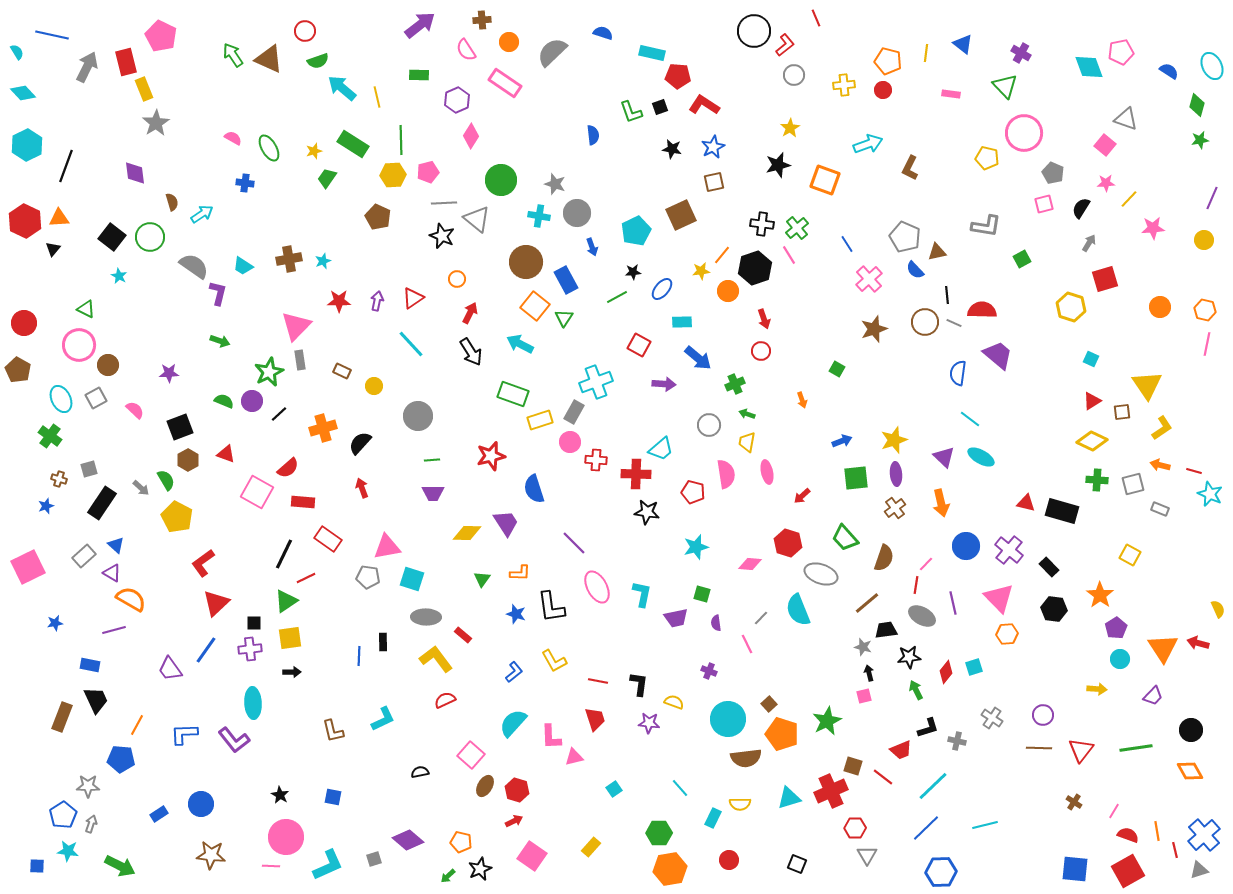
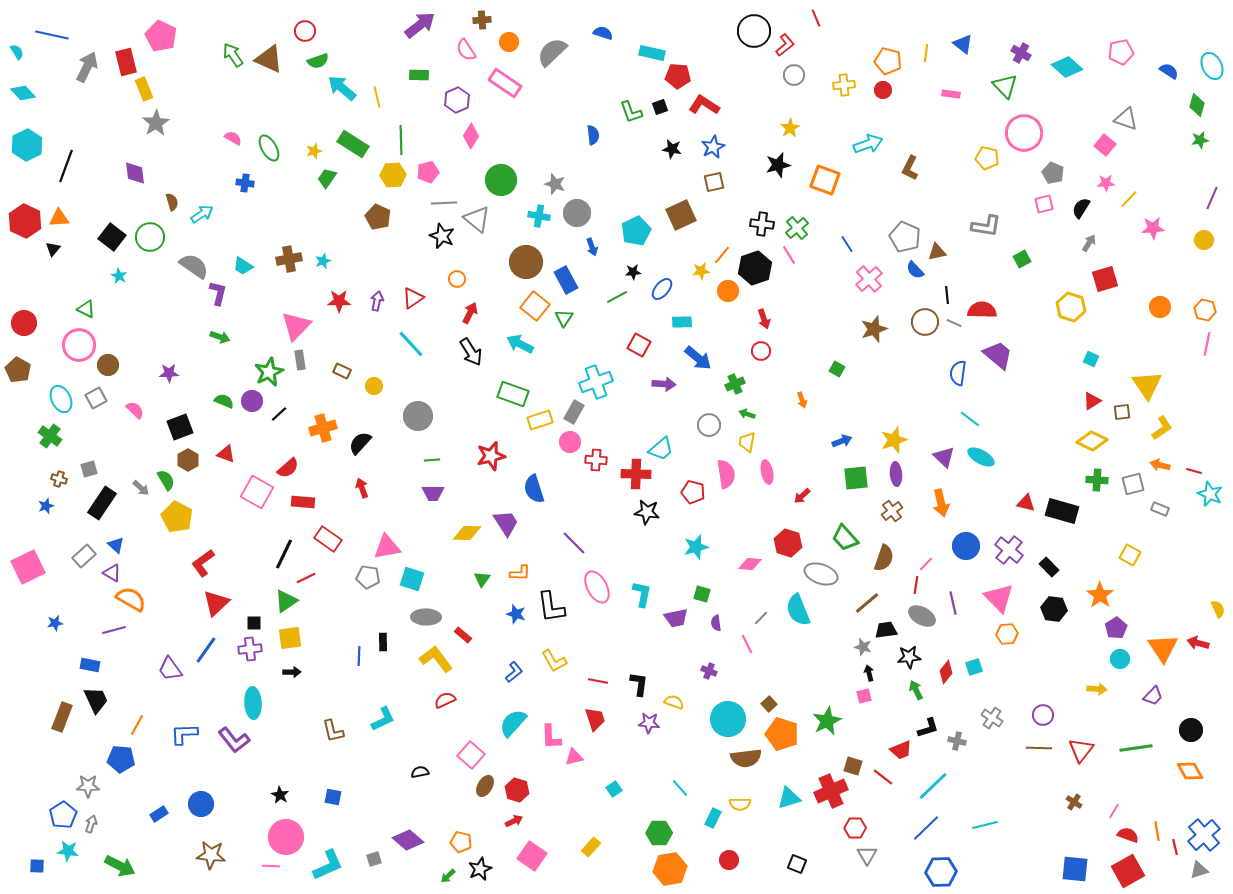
cyan diamond at (1089, 67): moved 22 px left; rotated 28 degrees counterclockwise
green arrow at (220, 341): moved 4 px up
brown cross at (895, 508): moved 3 px left, 3 px down
red line at (1175, 850): moved 3 px up
